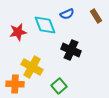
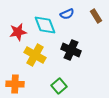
yellow cross: moved 3 px right, 12 px up
